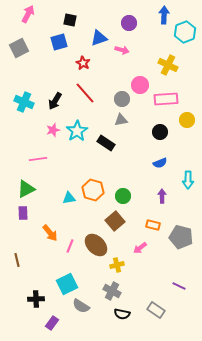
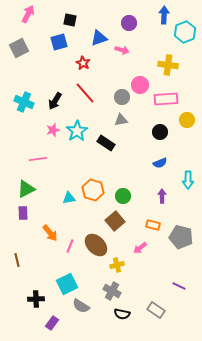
yellow cross at (168, 65): rotated 18 degrees counterclockwise
gray circle at (122, 99): moved 2 px up
